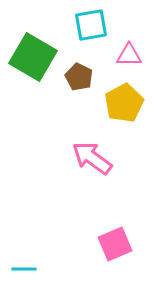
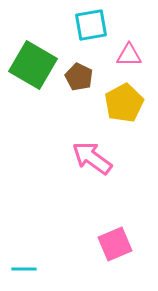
green square: moved 8 px down
